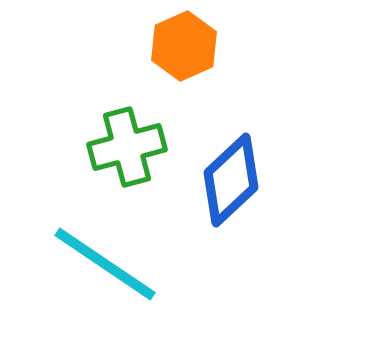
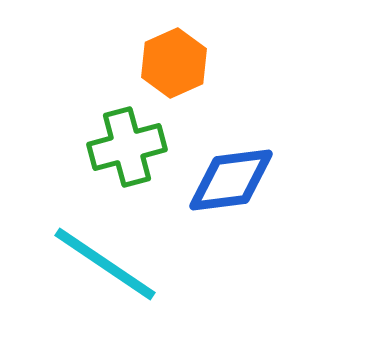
orange hexagon: moved 10 px left, 17 px down
blue diamond: rotated 36 degrees clockwise
